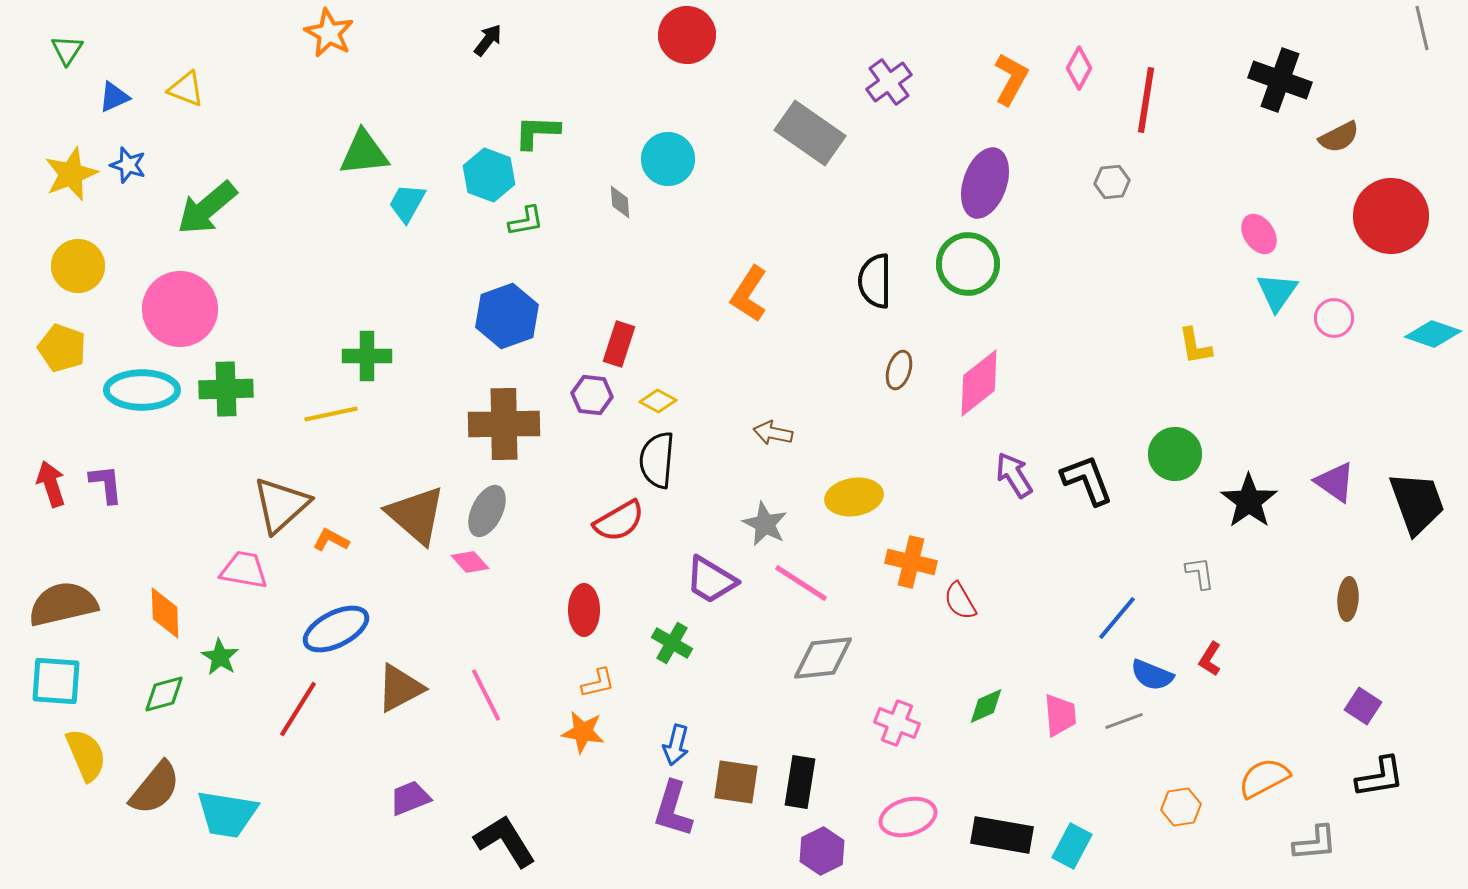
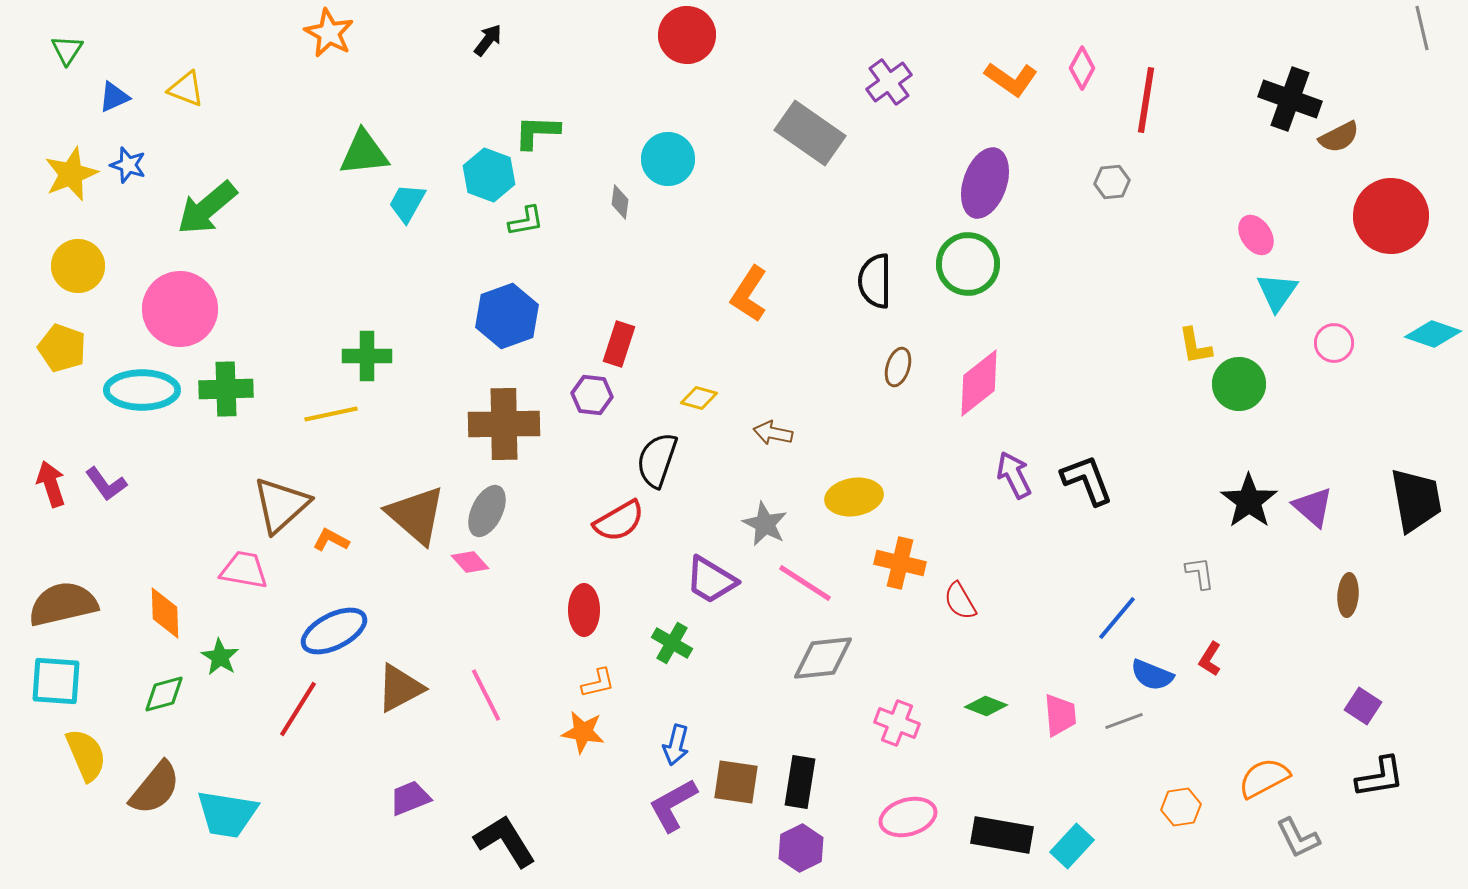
pink diamond at (1079, 68): moved 3 px right
orange L-shape at (1011, 79): rotated 96 degrees clockwise
black cross at (1280, 80): moved 10 px right, 19 px down
gray diamond at (620, 202): rotated 12 degrees clockwise
pink ellipse at (1259, 234): moved 3 px left, 1 px down
pink circle at (1334, 318): moved 25 px down
brown ellipse at (899, 370): moved 1 px left, 3 px up
yellow diamond at (658, 401): moved 41 px right, 3 px up; rotated 12 degrees counterclockwise
green circle at (1175, 454): moved 64 px right, 70 px up
black semicircle at (657, 460): rotated 14 degrees clockwise
purple arrow at (1014, 475): rotated 6 degrees clockwise
purple triangle at (1335, 482): moved 22 px left, 25 px down; rotated 6 degrees clockwise
purple L-shape at (106, 484): rotated 150 degrees clockwise
black trapezoid at (1417, 503): moved 1 px left, 3 px up; rotated 10 degrees clockwise
orange cross at (911, 562): moved 11 px left, 1 px down
pink line at (801, 583): moved 4 px right
brown ellipse at (1348, 599): moved 4 px up
blue ellipse at (336, 629): moved 2 px left, 2 px down
green diamond at (986, 706): rotated 45 degrees clockwise
purple L-shape at (673, 809): moved 4 px up; rotated 44 degrees clockwise
gray L-shape at (1315, 843): moved 17 px left, 5 px up; rotated 69 degrees clockwise
cyan rectangle at (1072, 846): rotated 15 degrees clockwise
purple hexagon at (822, 851): moved 21 px left, 3 px up
